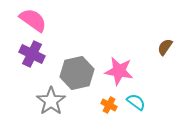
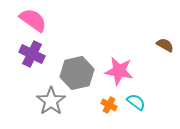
brown semicircle: moved 2 px up; rotated 84 degrees clockwise
